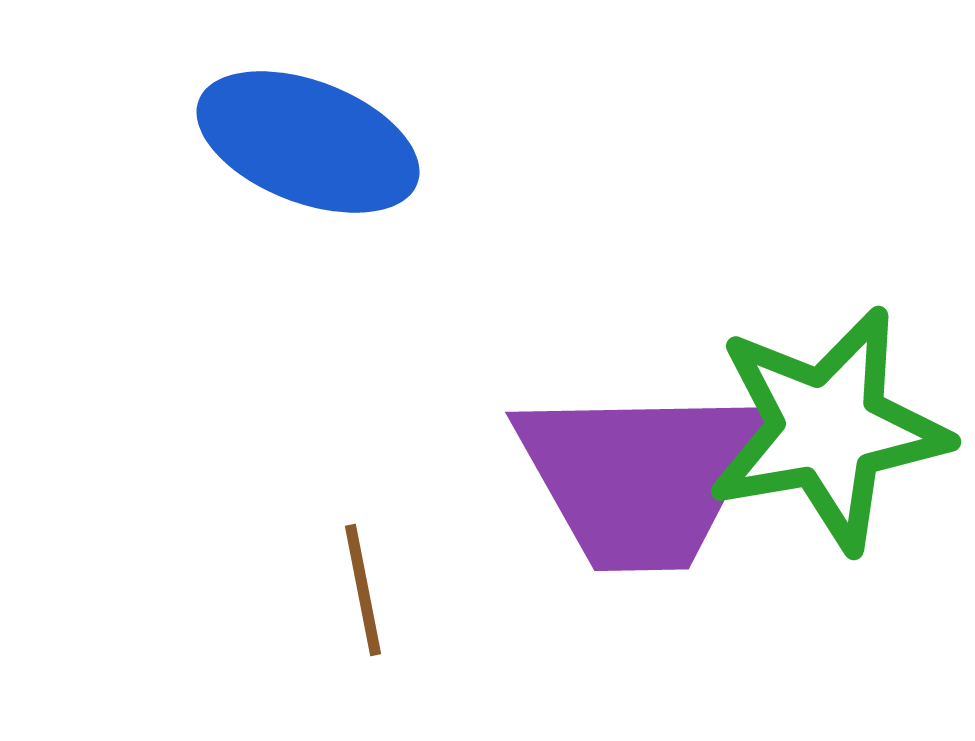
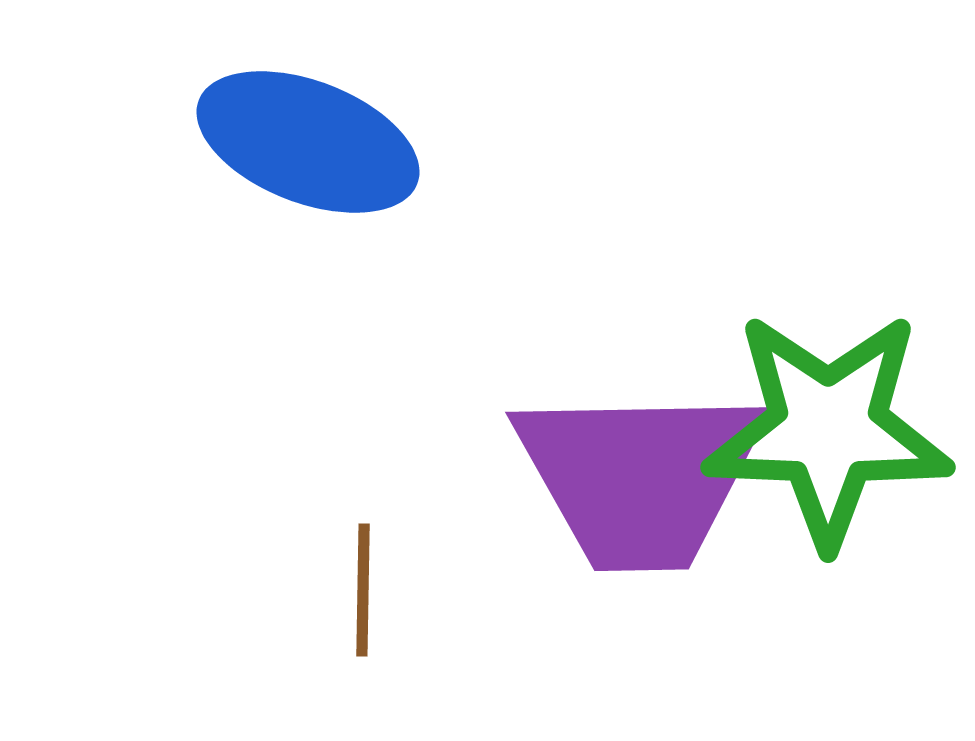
green star: rotated 12 degrees clockwise
brown line: rotated 12 degrees clockwise
